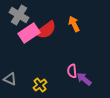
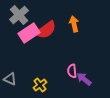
gray cross: rotated 18 degrees clockwise
orange arrow: rotated 14 degrees clockwise
